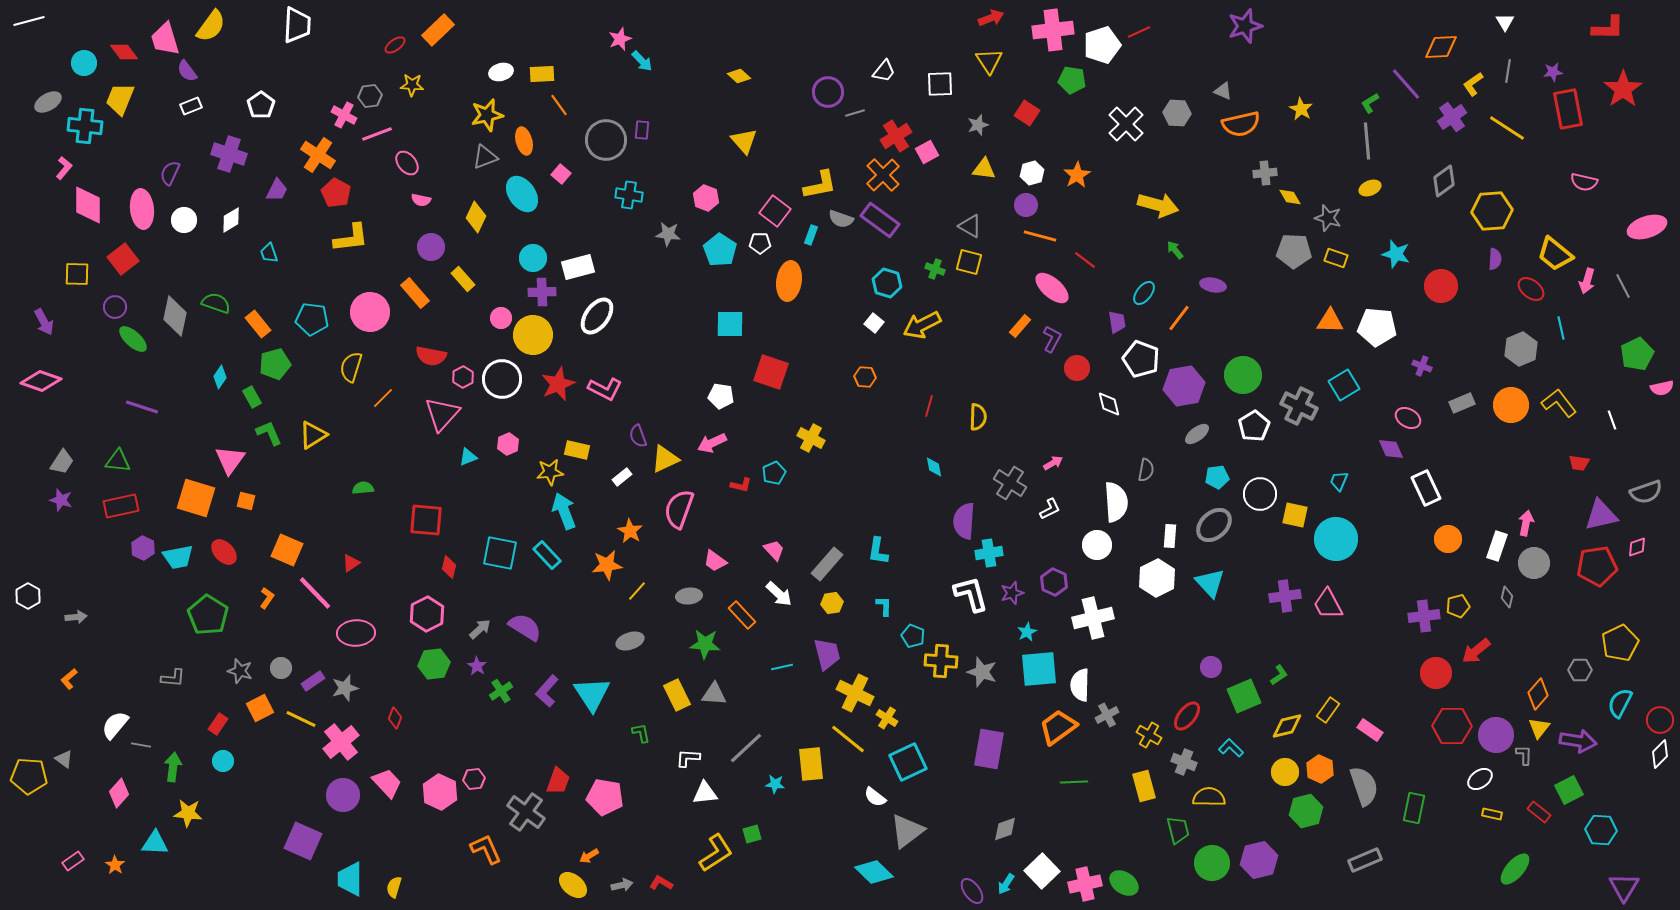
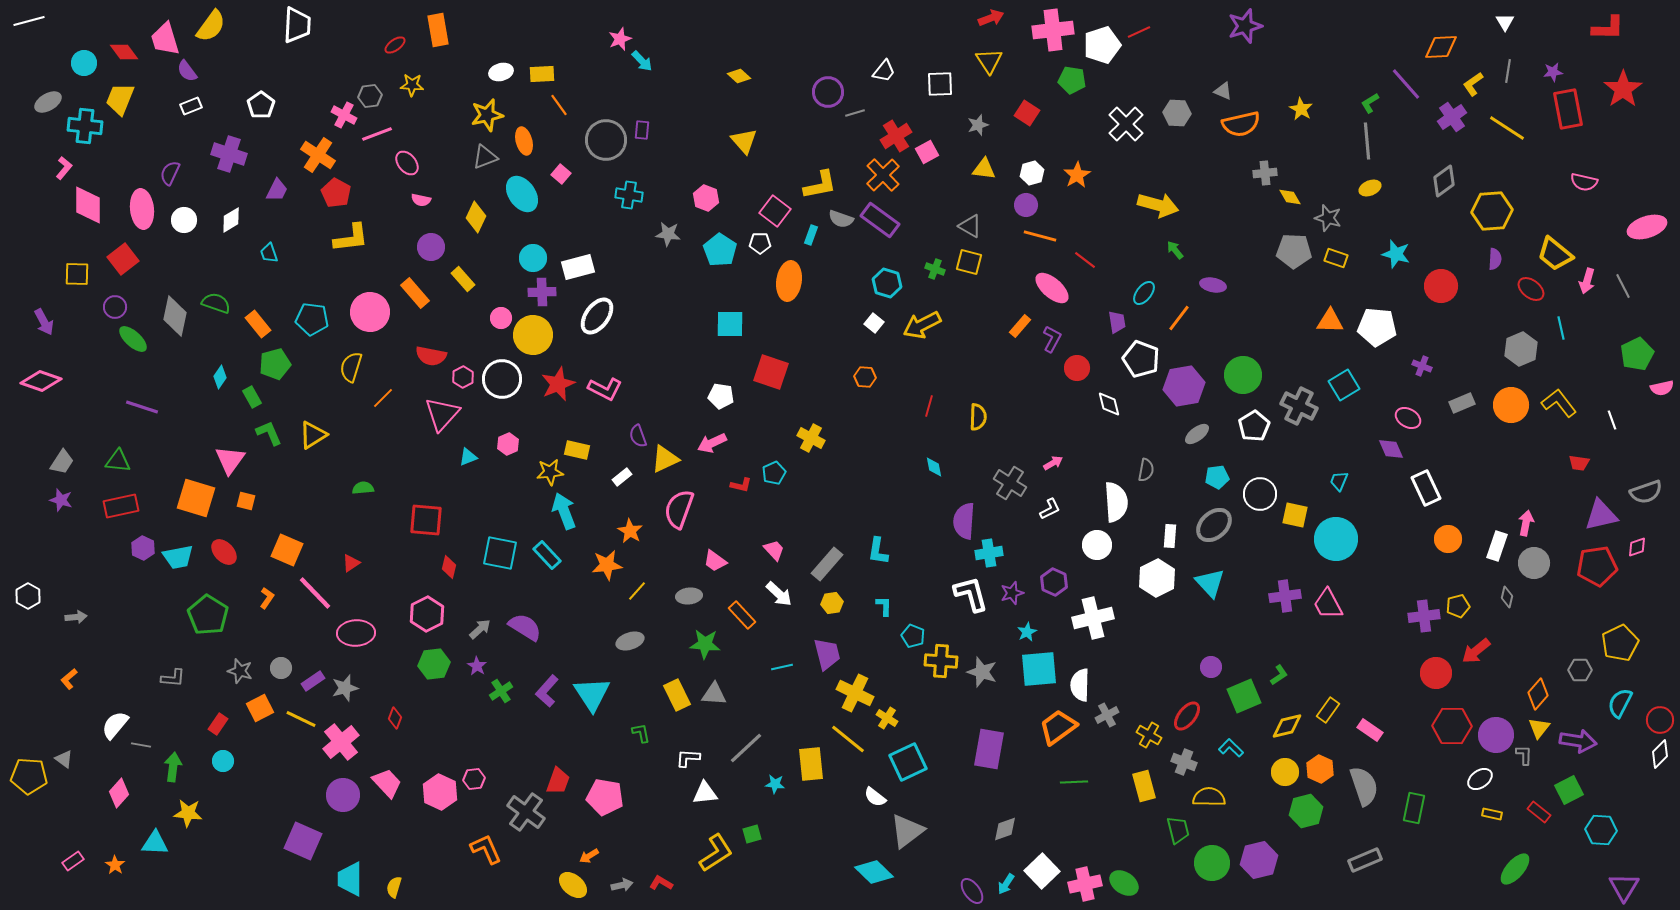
orange rectangle at (438, 30): rotated 56 degrees counterclockwise
